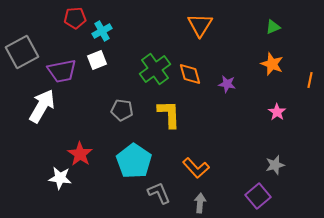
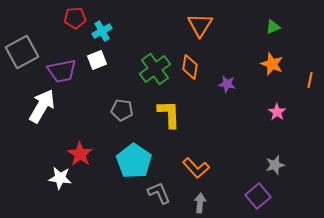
orange diamond: moved 7 px up; rotated 25 degrees clockwise
